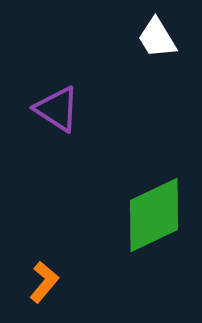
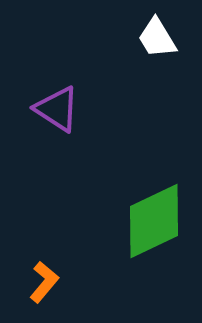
green diamond: moved 6 px down
